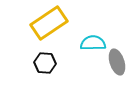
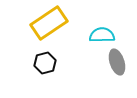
cyan semicircle: moved 9 px right, 8 px up
black hexagon: rotated 20 degrees counterclockwise
